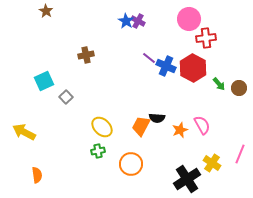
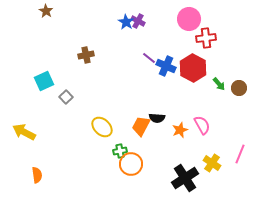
blue star: moved 1 px down
green cross: moved 22 px right
black cross: moved 2 px left, 1 px up
